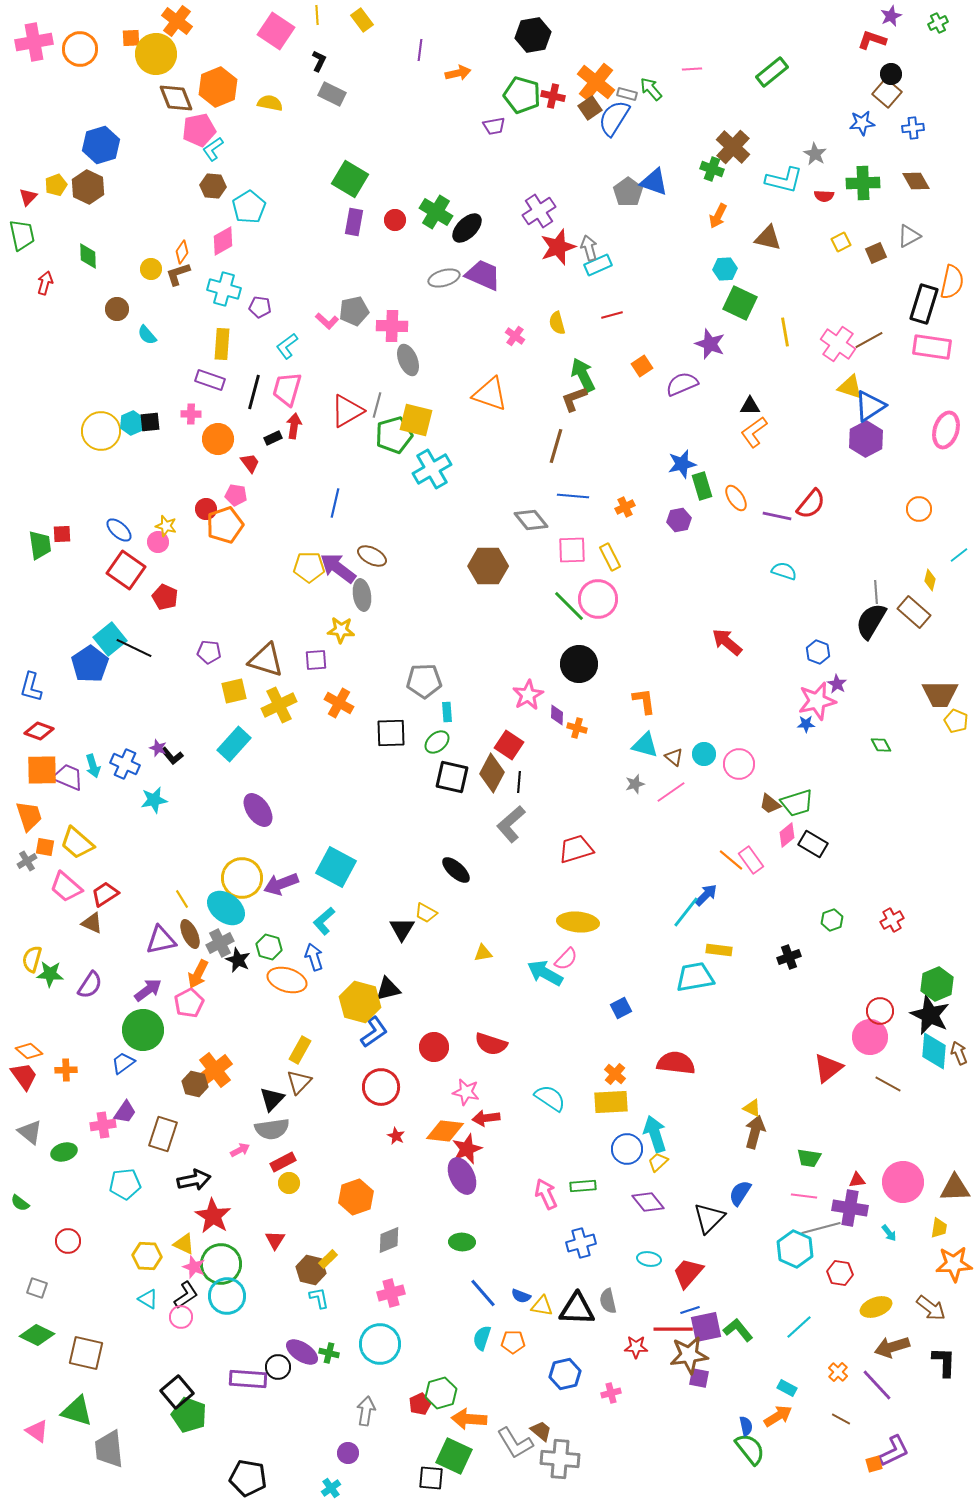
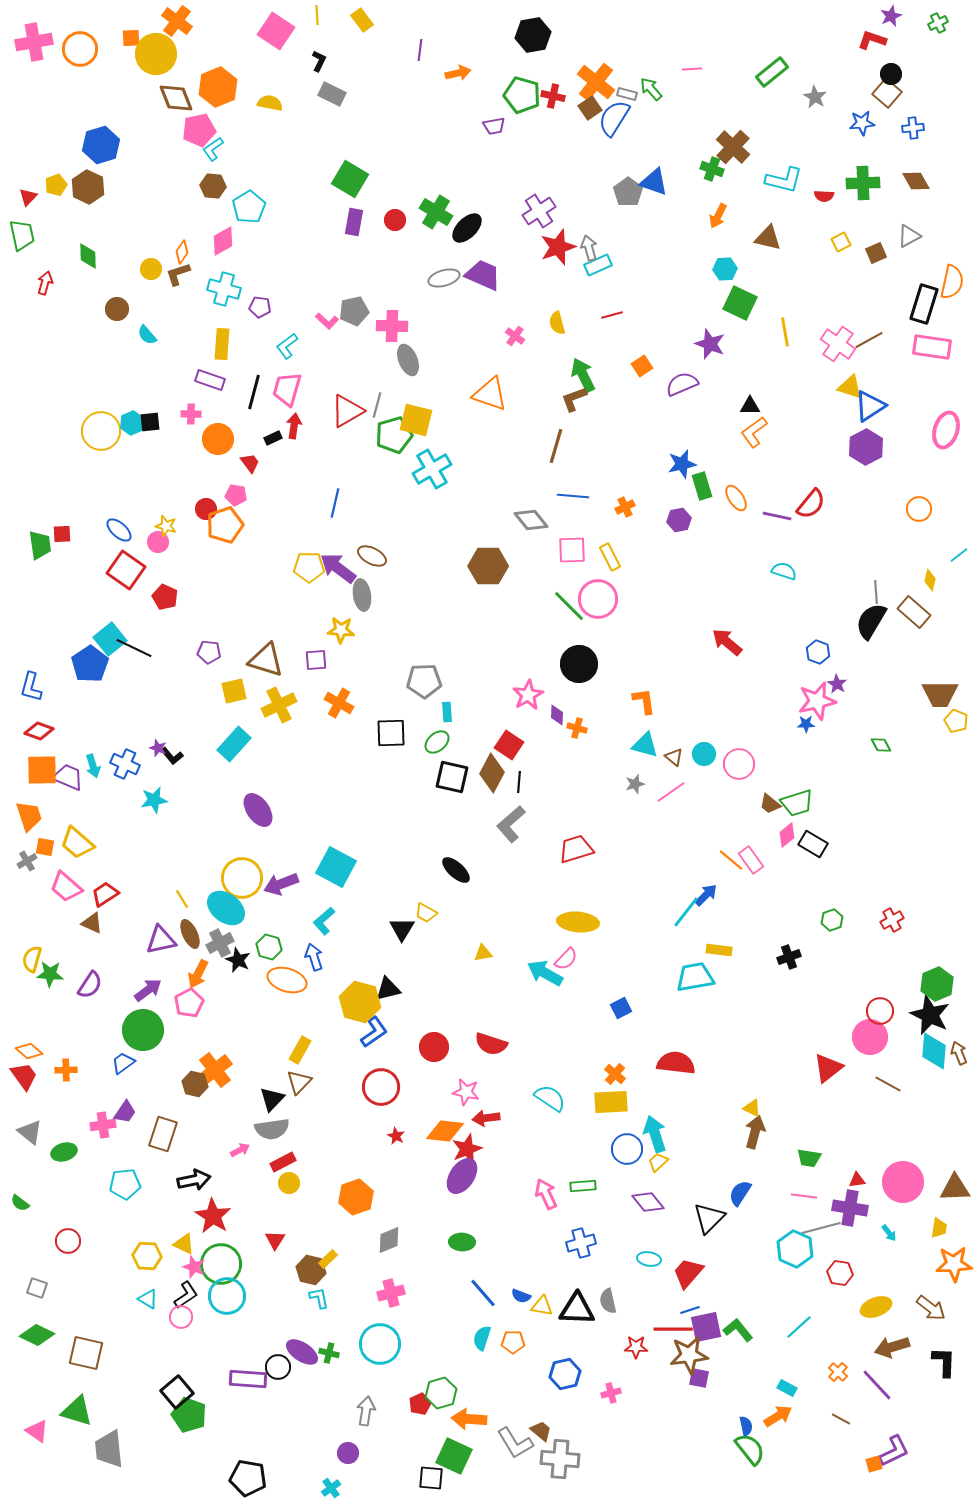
gray star at (815, 154): moved 57 px up
purple hexagon at (866, 439): moved 8 px down
purple ellipse at (462, 1176): rotated 60 degrees clockwise
